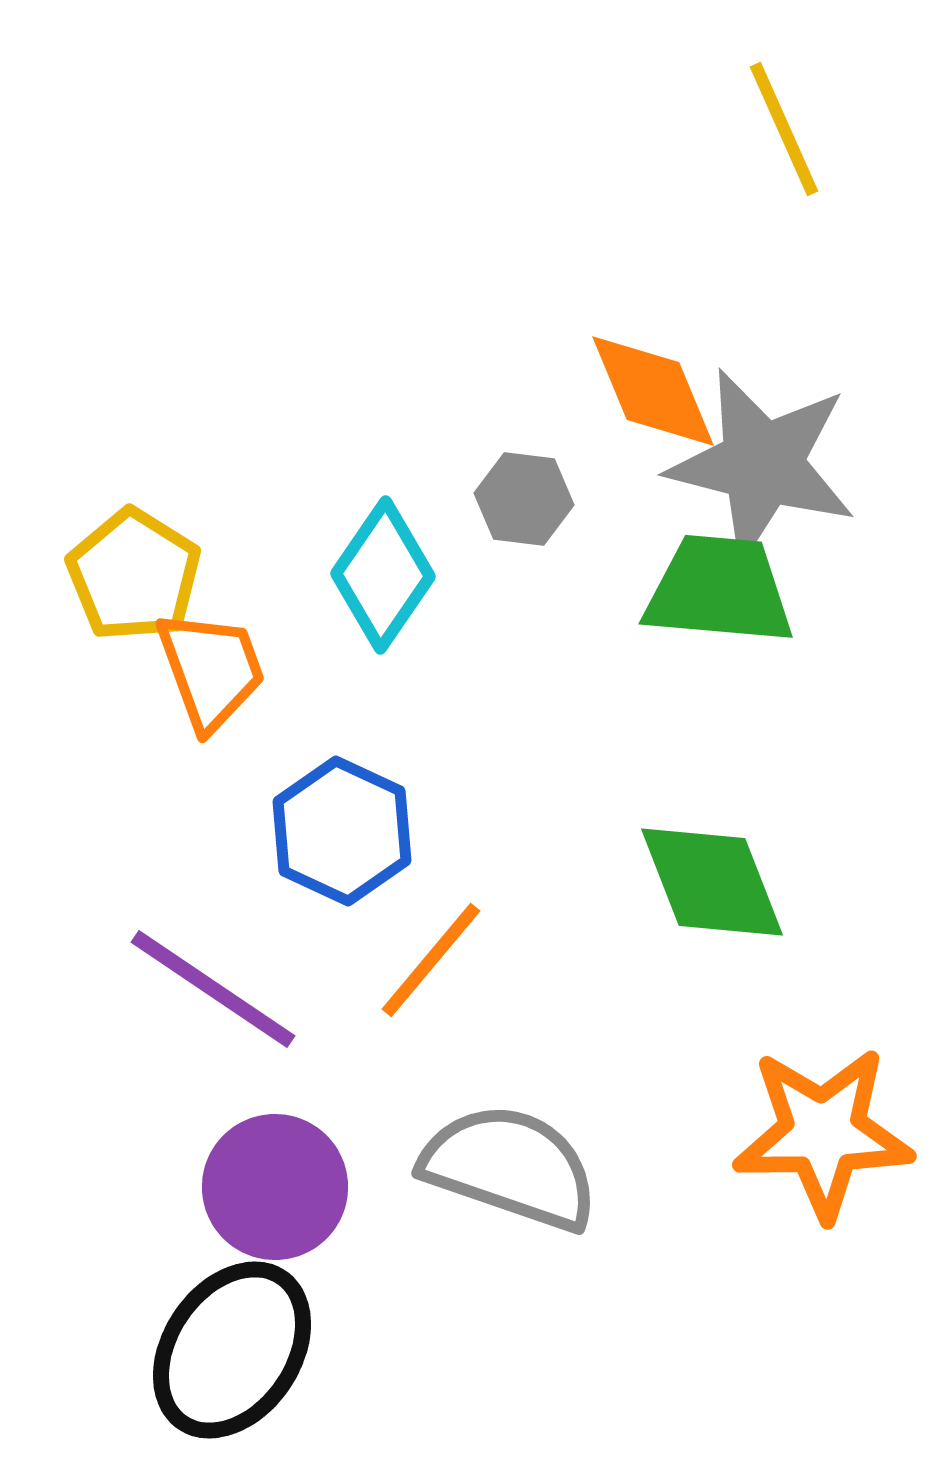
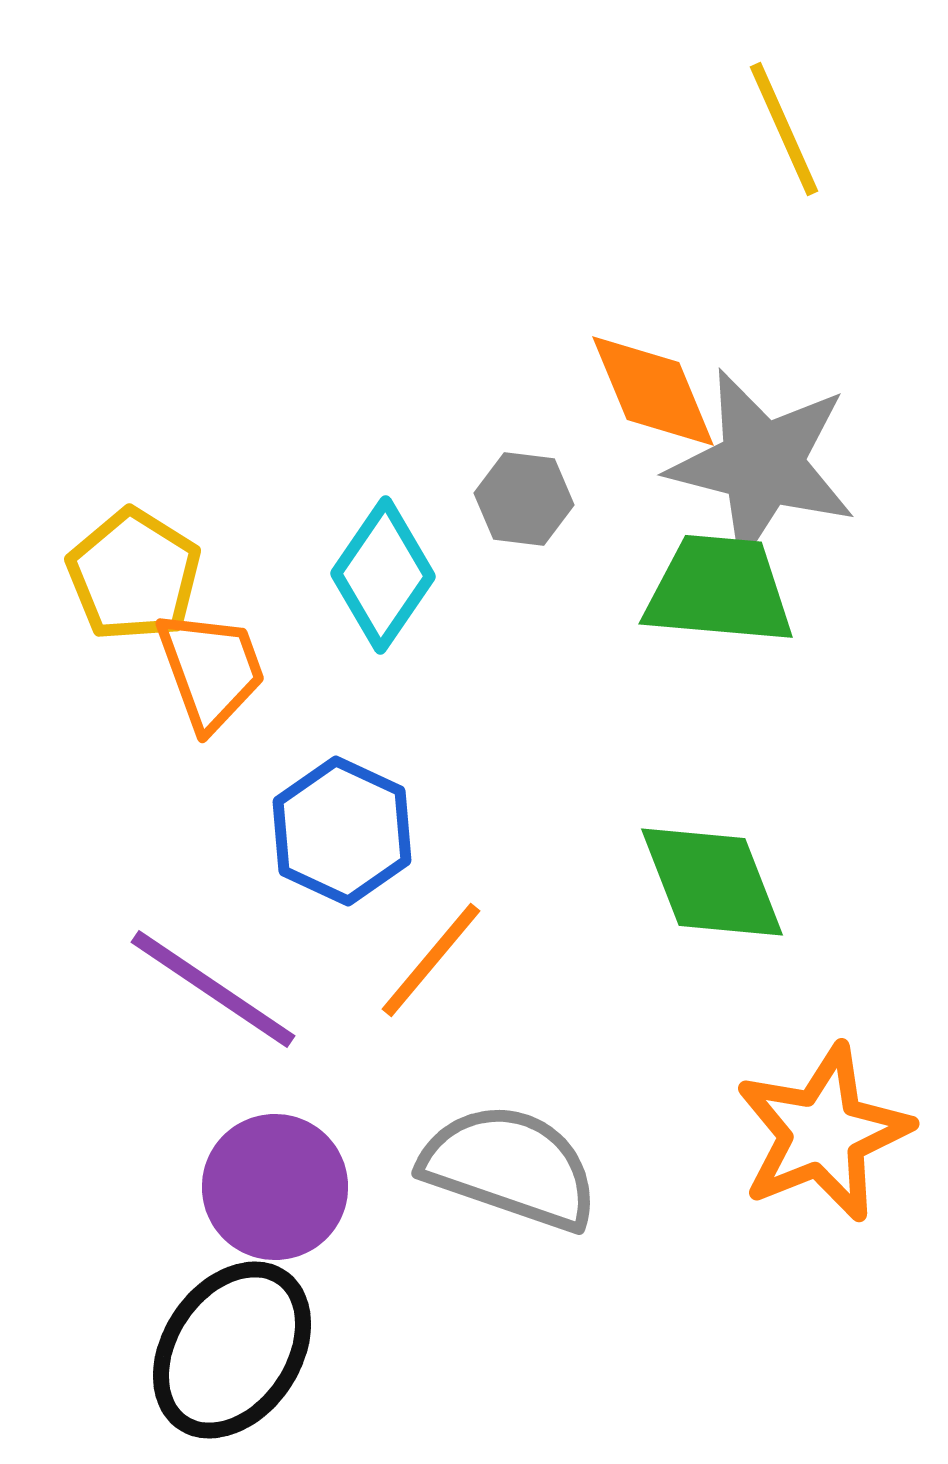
orange star: rotated 21 degrees counterclockwise
